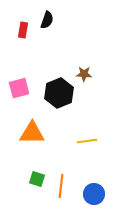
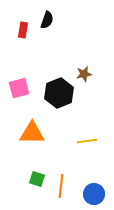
brown star: rotated 14 degrees counterclockwise
